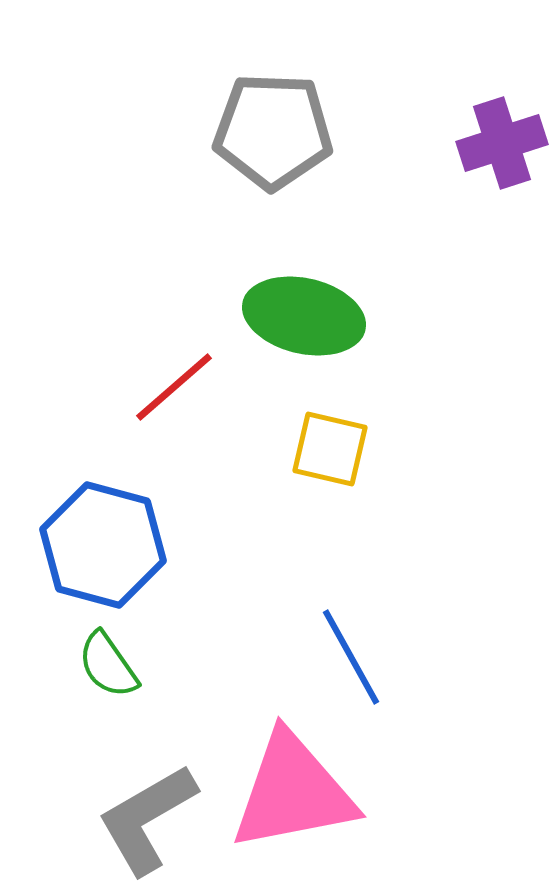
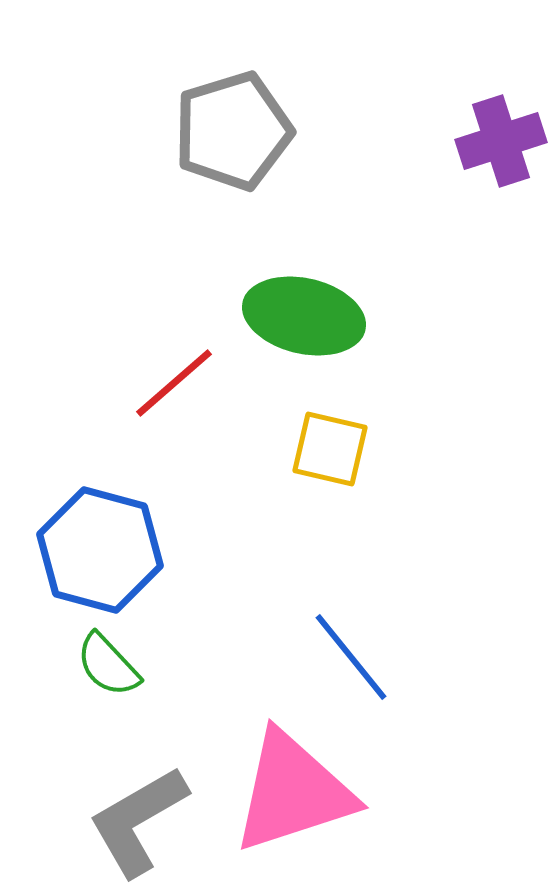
gray pentagon: moved 40 px left; rotated 19 degrees counterclockwise
purple cross: moved 1 px left, 2 px up
red line: moved 4 px up
blue hexagon: moved 3 px left, 5 px down
blue line: rotated 10 degrees counterclockwise
green semicircle: rotated 8 degrees counterclockwise
pink triangle: rotated 7 degrees counterclockwise
gray L-shape: moved 9 px left, 2 px down
